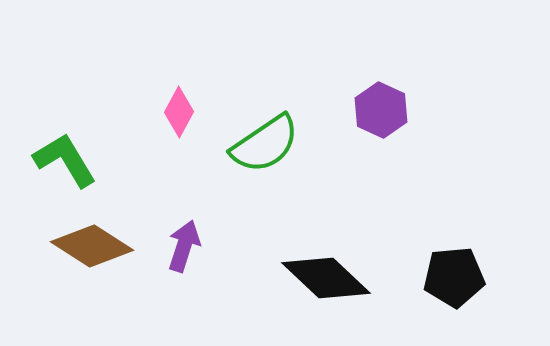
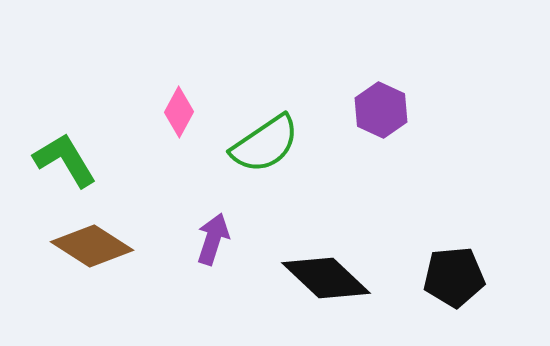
purple arrow: moved 29 px right, 7 px up
